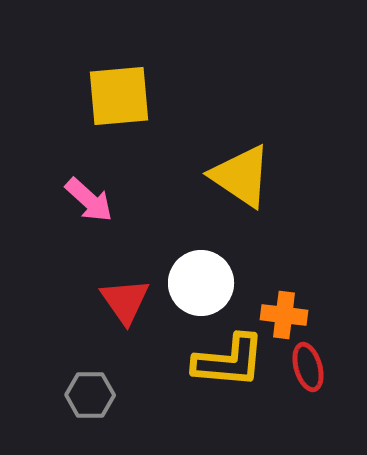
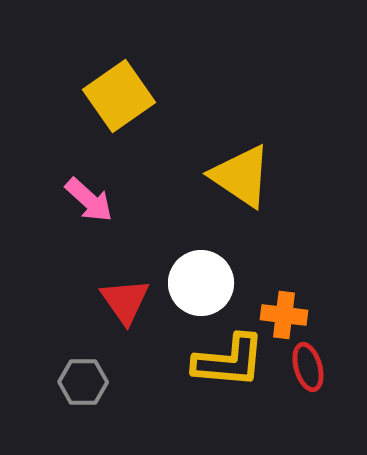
yellow square: rotated 30 degrees counterclockwise
gray hexagon: moved 7 px left, 13 px up
